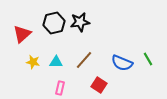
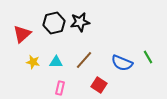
green line: moved 2 px up
